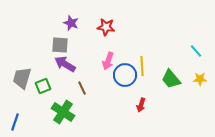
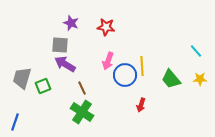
green cross: moved 19 px right
